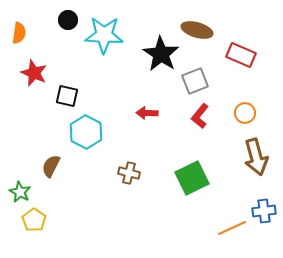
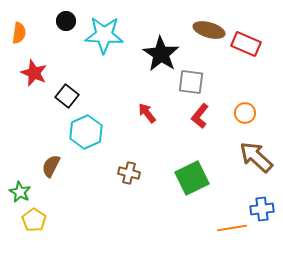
black circle: moved 2 px left, 1 px down
brown ellipse: moved 12 px right
red rectangle: moved 5 px right, 11 px up
gray square: moved 4 px left, 1 px down; rotated 28 degrees clockwise
black square: rotated 25 degrees clockwise
red arrow: rotated 50 degrees clockwise
cyan hexagon: rotated 8 degrees clockwise
brown arrow: rotated 147 degrees clockwise
blue cross: moved 2 px left, 2 px up
orange line: rotated 16 degrees clockwise
